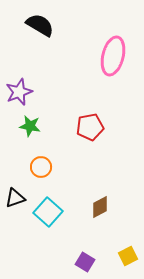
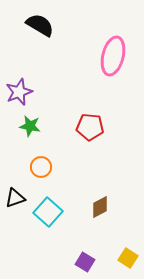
red pentagon: rotated 16 degrees clockwise
yellow square: moved 2 px down; rotated 30 degrees counterclockwise
